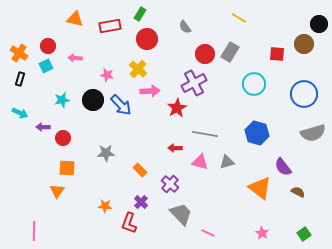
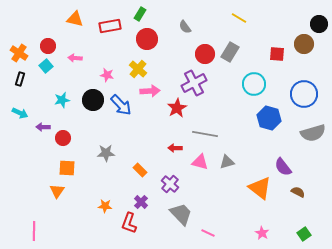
cyan square at (46, 66): rotated 16 degrees counterclockwise
blue hexagon at (257, 133): moved 12 px right, 15 px up
